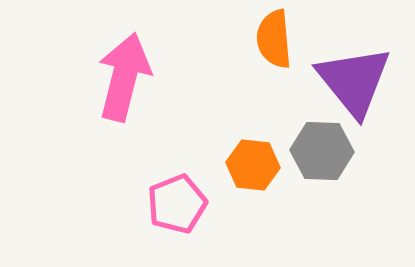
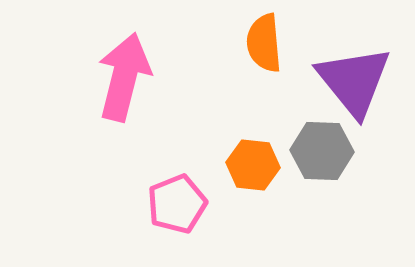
orange semicircle: moved 10 px left, 4 px down
